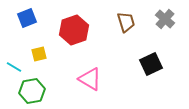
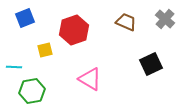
blue square: moved 2 px left
brown trapezoid: rotated 50 degrees counterclockwise
yellow square: moved 6 px right, 4 px up
cyan line: rotated 28 degrees counterclockwise
